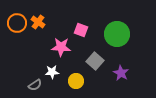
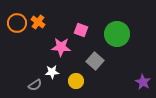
purple star: moved 22 px right, 9 px down
